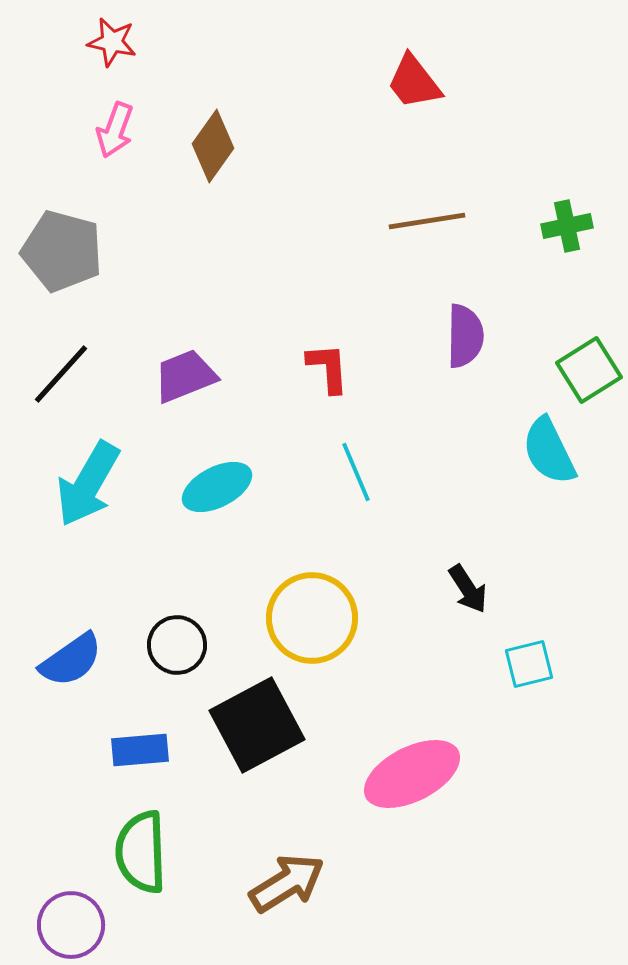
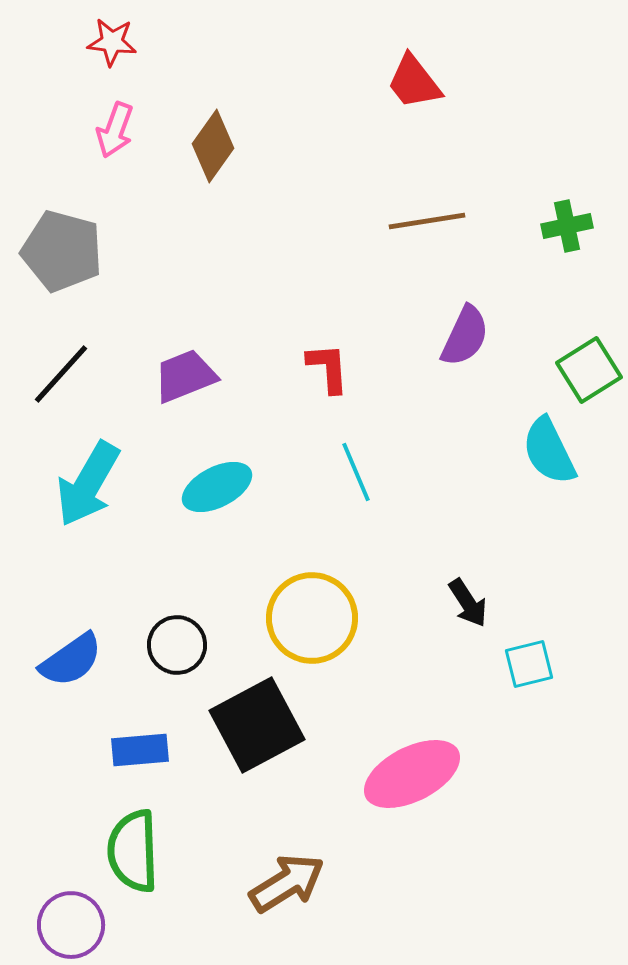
red star: rotated 6 degrees counterclockwise
purple semicircle: rotated 24 degrees clockwise
black arrow: moved 14 px down
green semicircle: moved 8 px left, 1 px up
